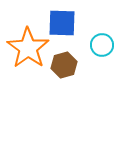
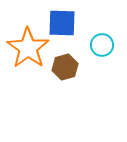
brown hexagon: moved 1 px right, 2 px down
